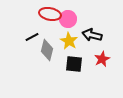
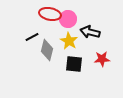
black arrow: moved 2 px left, 3 px up
red star: rotated 21 degrees clockwise
